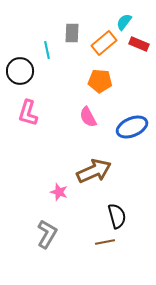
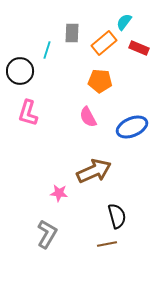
red rectangle: moved 4 px down
cyan line: rotated 30 degrees clockwise
pink star: moved 1 px down; rotated 12 degrees counterclockwise
brown line: moved 2 px right, 2 px down
